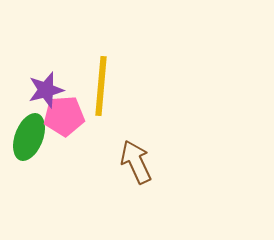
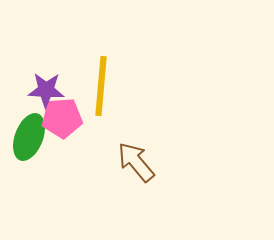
purple star: rotated 18 degrees clockwise
pink pentagon: moved 2 px left, 2 px down
brown arrow: rotated 15 degrees counterclockwise
